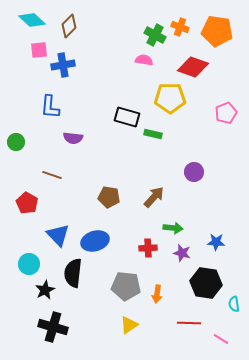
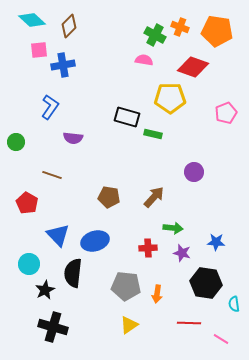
blue L-shape: rotated 150 degrees counterclockwise
